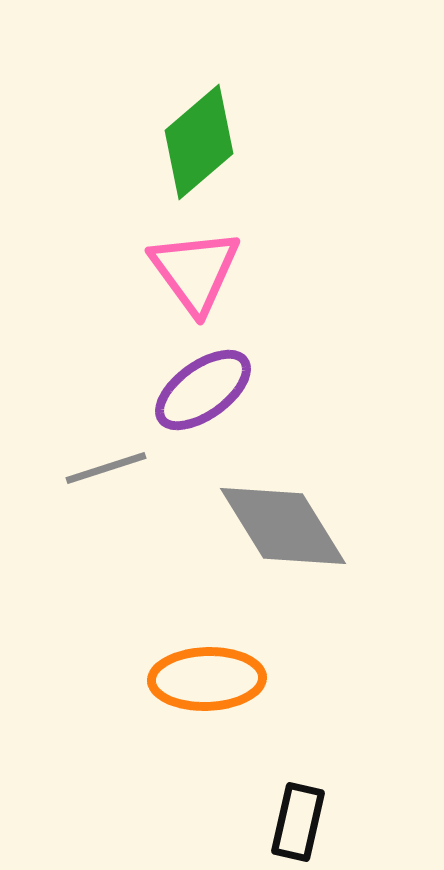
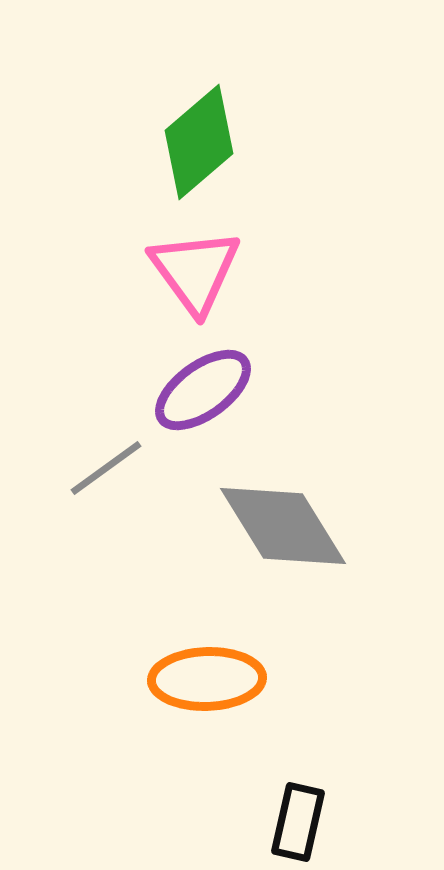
gray line: rotated 18 degrees counterclockwise
